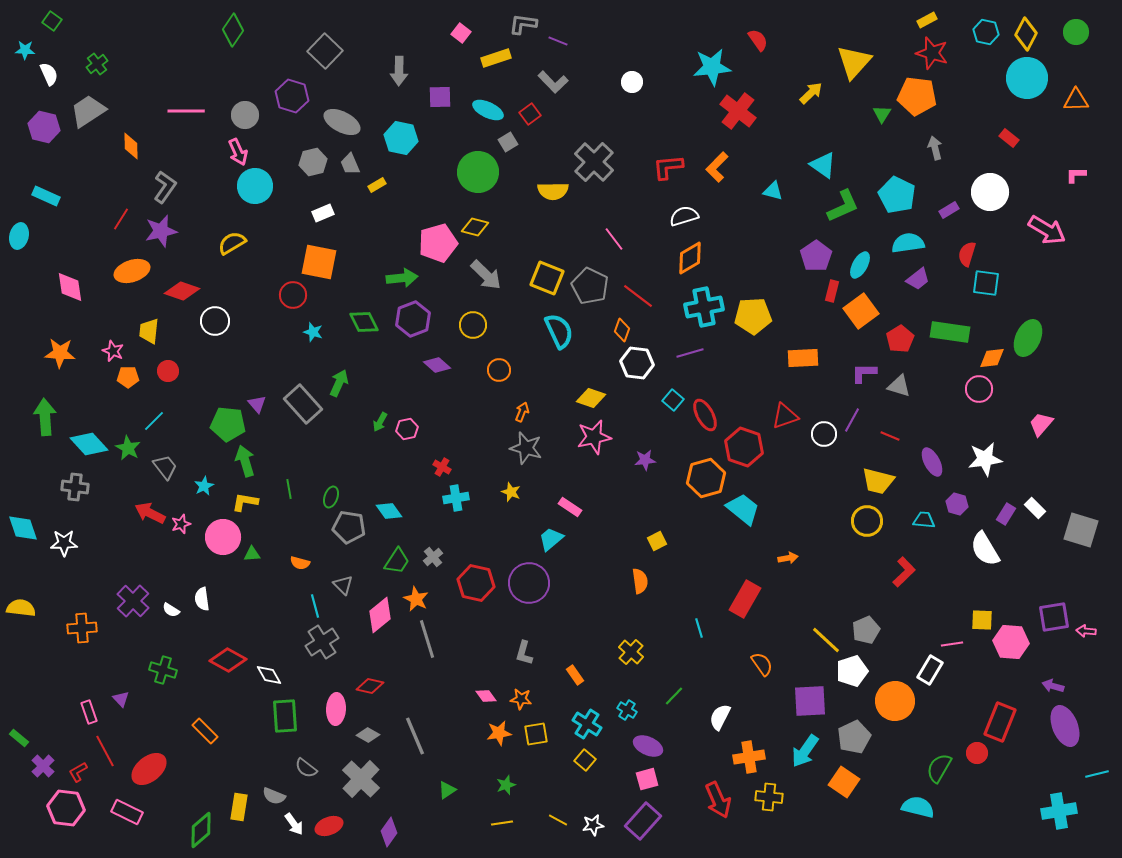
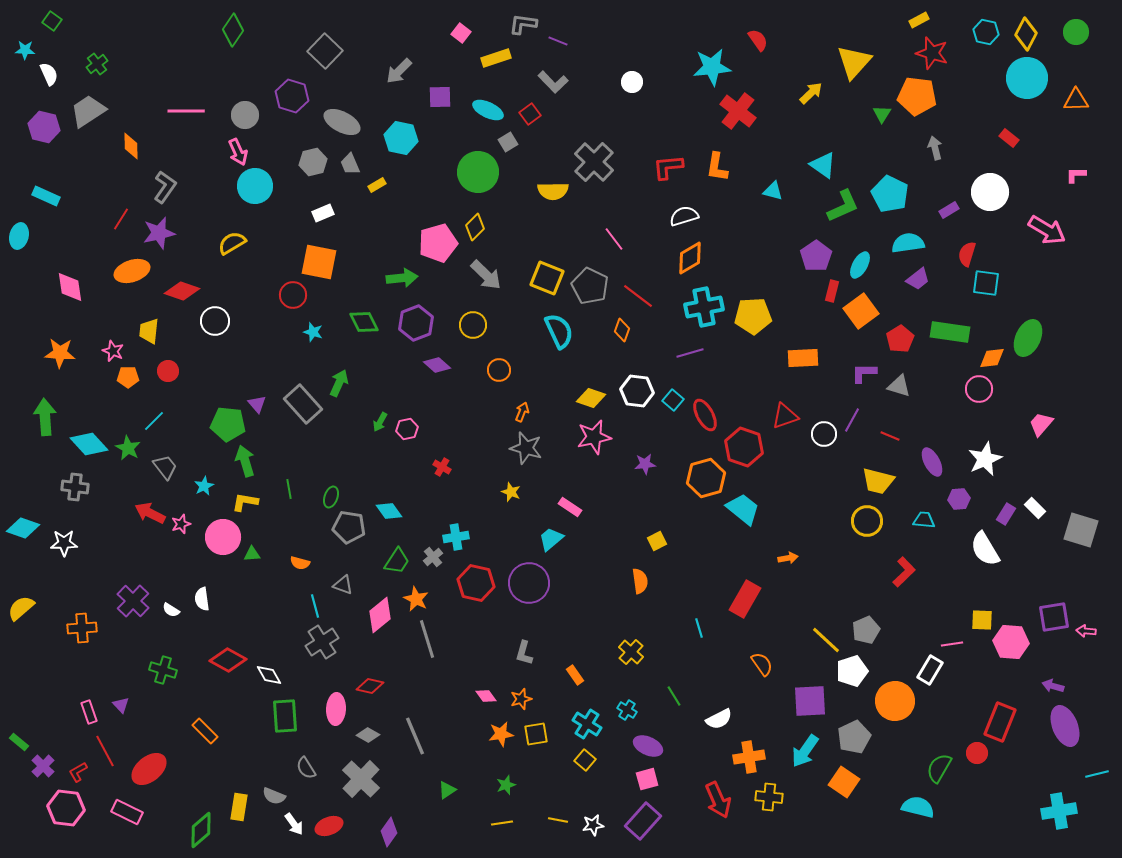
yellow rectangle at (927, 20): moved 8 px left
gray arrow at (399, 71): rotated 44 degrees clockwise
orange L-shape at (717, 167): rotated 36 degrees counterclockwise
cyan pentagon at (897, 195): moved 7 px left, 1 px up
yellow diamond at (475, 227): rotated 60 degrees counterclockwise
purple star at (161, 231): moved 2 px left, 2 px down
purple hexagon at (413, 319): moved 3 px right, 4 px down
white hexagon at (637, 363): moved 28 px down
white star at (985, 459): rotated 16 degrees counterclockwise
purple star at (645, 460): moved 4 px down
cyan cross at (456, 498): moved 39 px down
purple hexagon at (957, 504): moved 2 px right, 5 px up; rotated 20 degrees counterclockwise
cyan diamond at (23, 528): rotated 52 degrees counterclockwise
gray triangle at (343, 585): rotated 25 degrees counterclockwise
yellow semicircle at (21, 608): rotated 48 degrees counterclockwise
green line at (674, 696): rotated 75 degrees counterclockwise
purple triangle at (121, 699): moved 6 px down
orange star at (521, 699): rotated 25 degrees counterclockwise
white semicircle at (720, 717): moved 1 px left, 2 px down; rotated 144 degrees counterclockwise
orange star at (499, 733): moved 2 px right, 1 px down
green rectangle at (19, 738): moved 4 px down
gray semicircle at (306, 768): rotated 20 degrees clockwise
yellow line at (558, 820): rotated 18 degrees counterclockwise
